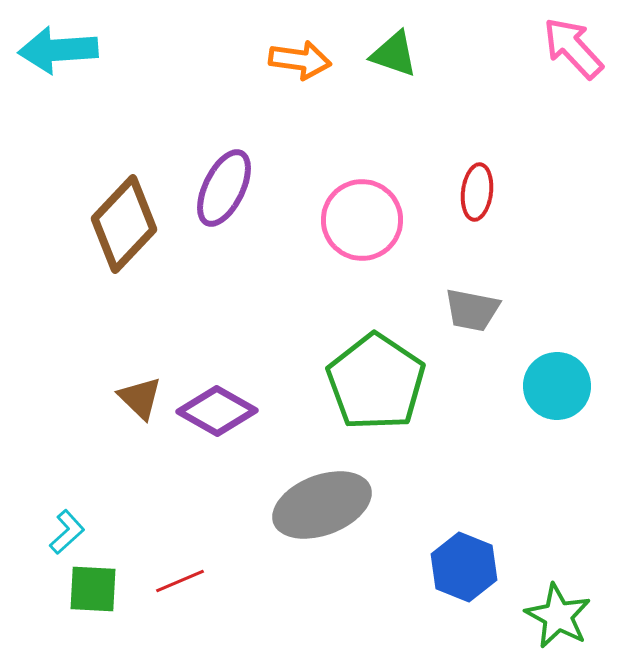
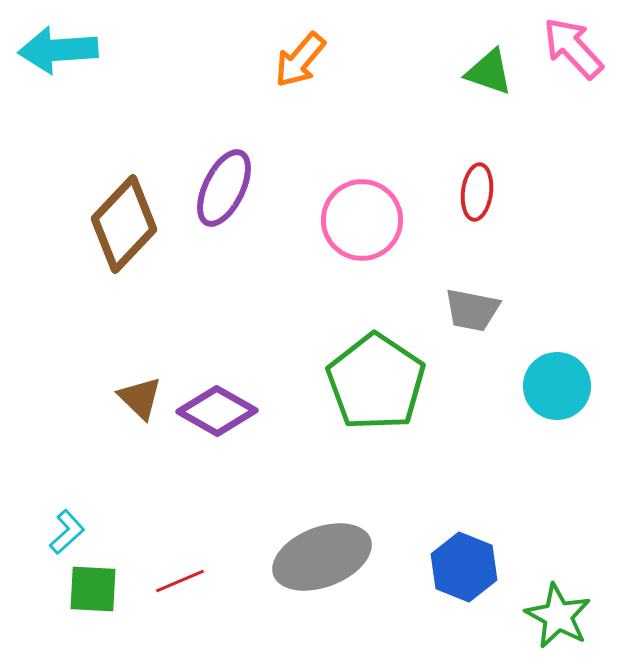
green triangle: moved 95 px right, 18 px down
orange arrow: rotated 122 degrees clockwise
gray ellipse: moved 52 px down
